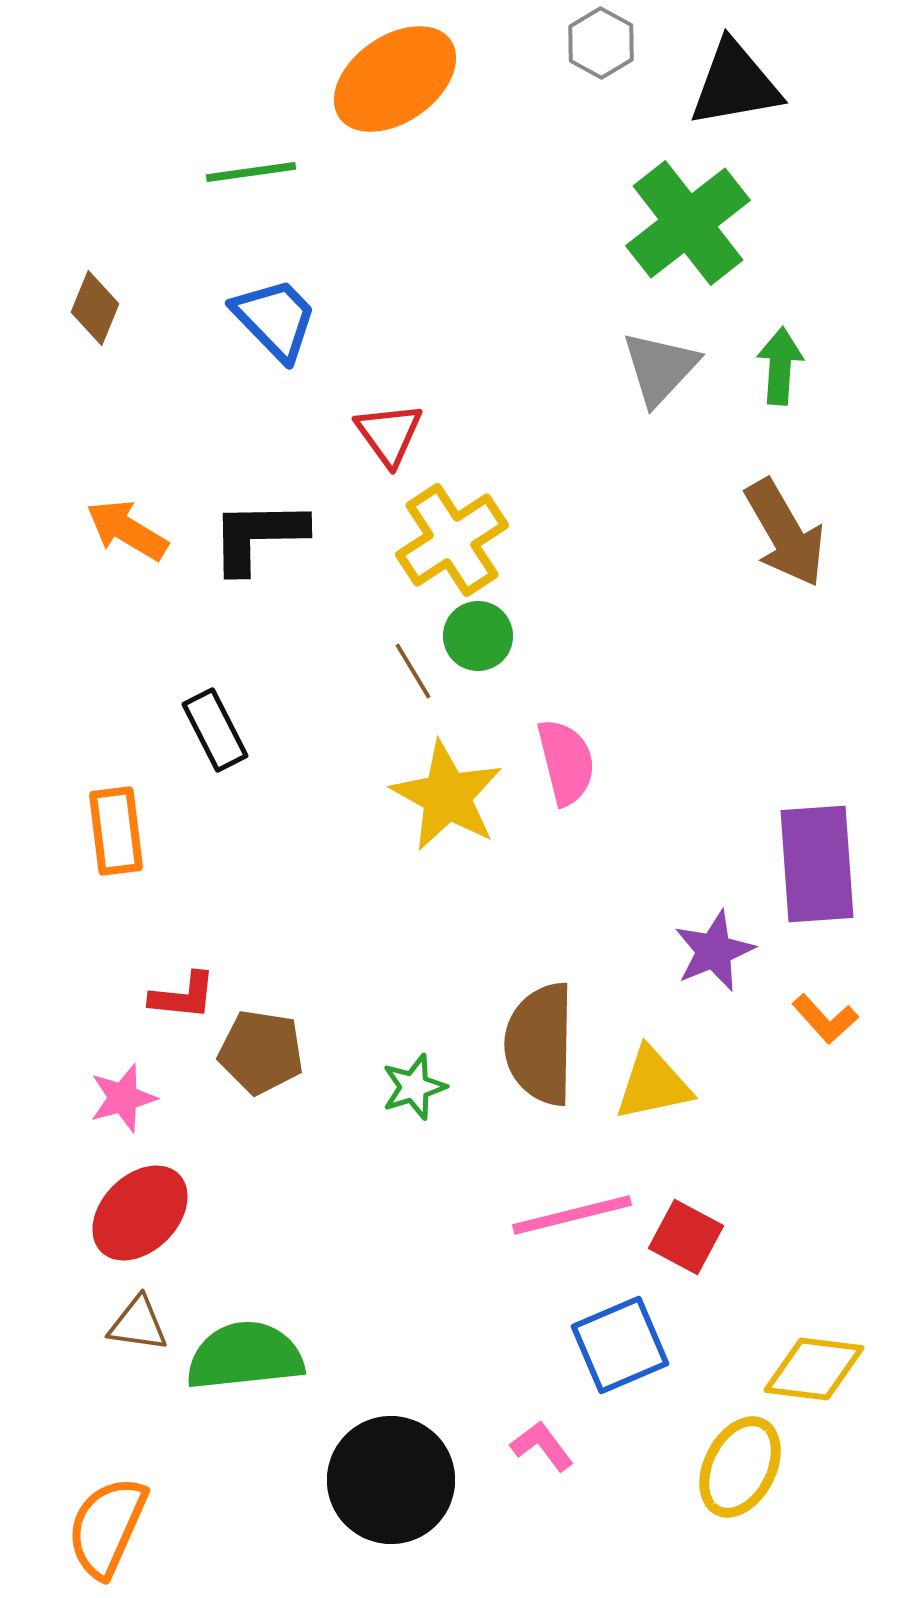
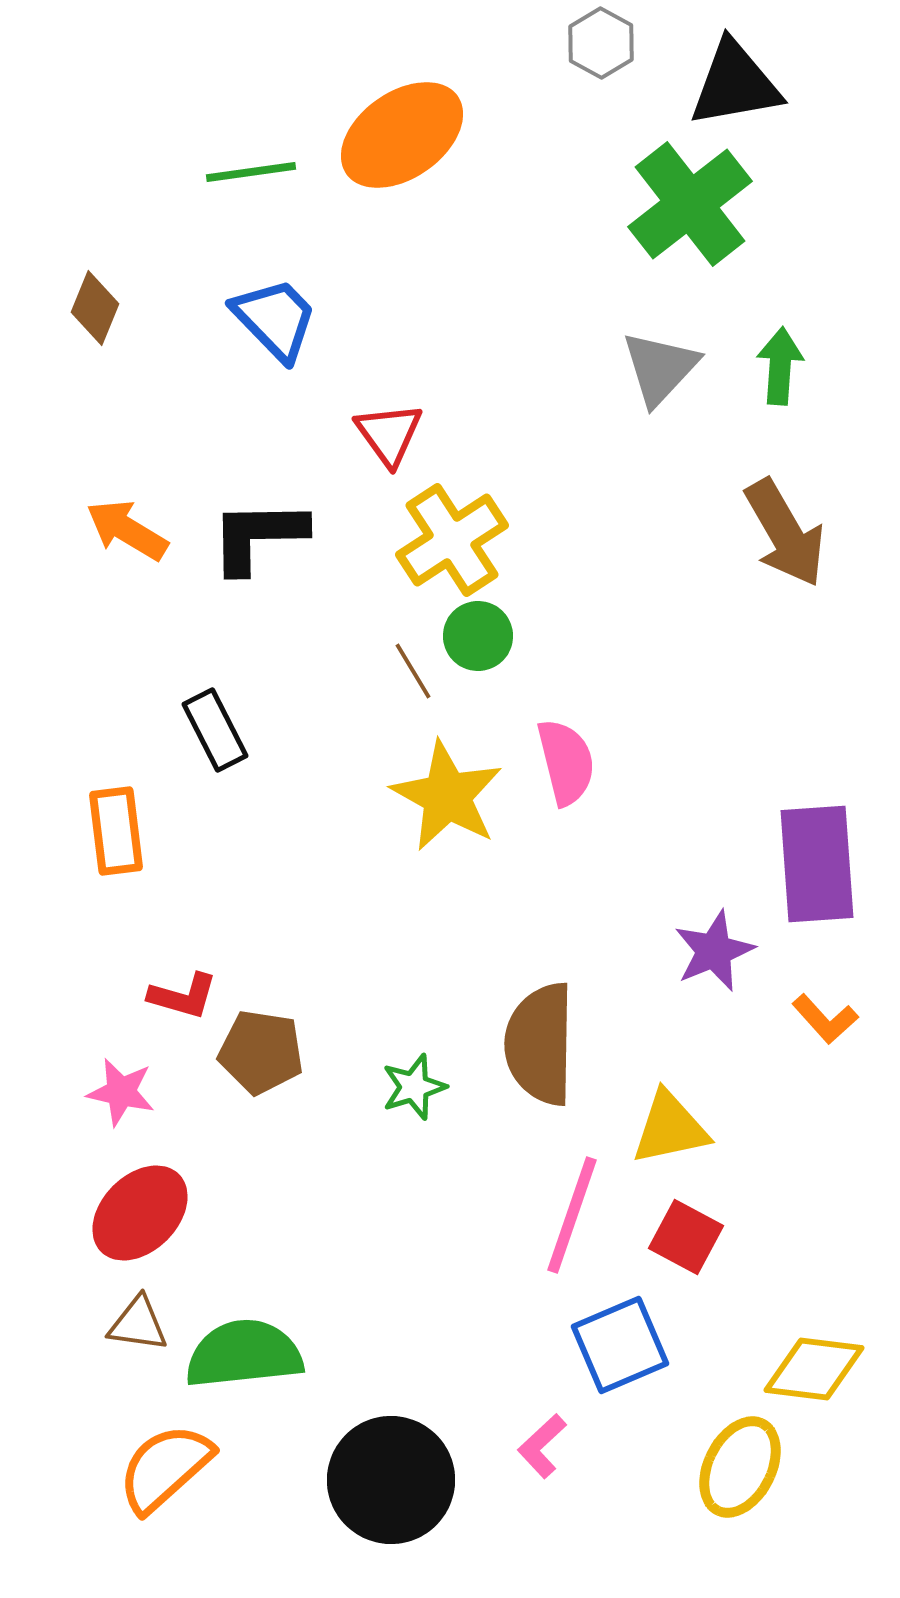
orange ellipse: moved 7 px right, 56 px down
green cross: moved 2 px right, 19 px up
red L-shape: rotated 10 degrees clockwise
yellow triangle: moved 17 px right, 44 px down
pink star: moved 2 px left, 6 px up; rotated 28 degrees clockwise
pink line: rotated 57 degrees counterclockwise
green semicircle: moved 1 px left, 2 px up
pink L-shape: rotated 96 degrees counterclockwise
orange semicircle: moved 58 px right, 59 px up; rotated 24 degrees clockwise
